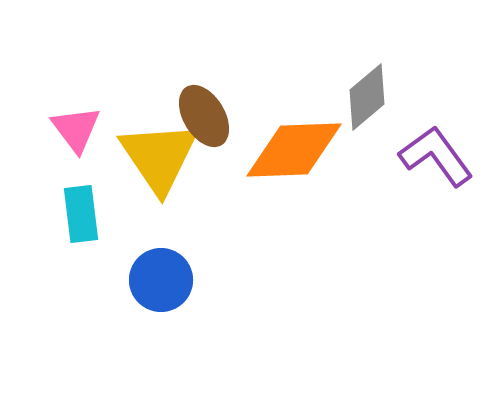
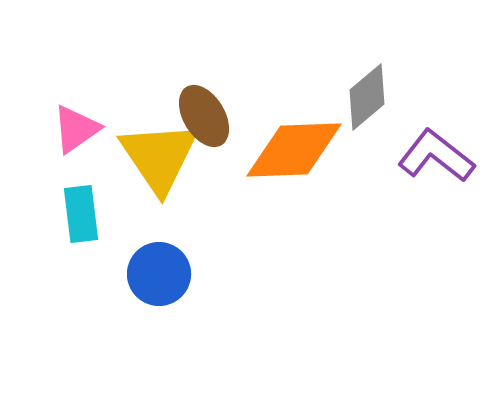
pink triangle: rotated 32 degrees clockwise
purple L-shape: rotated 16 degrees counterclockwise
blue circle: moved 2 px left, 6 px up
